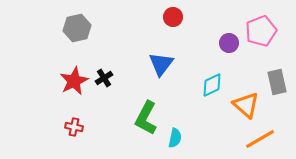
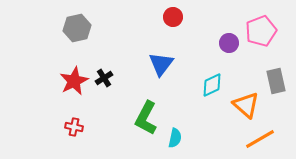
gray rectangle: moved 1 px left, 1 px up
